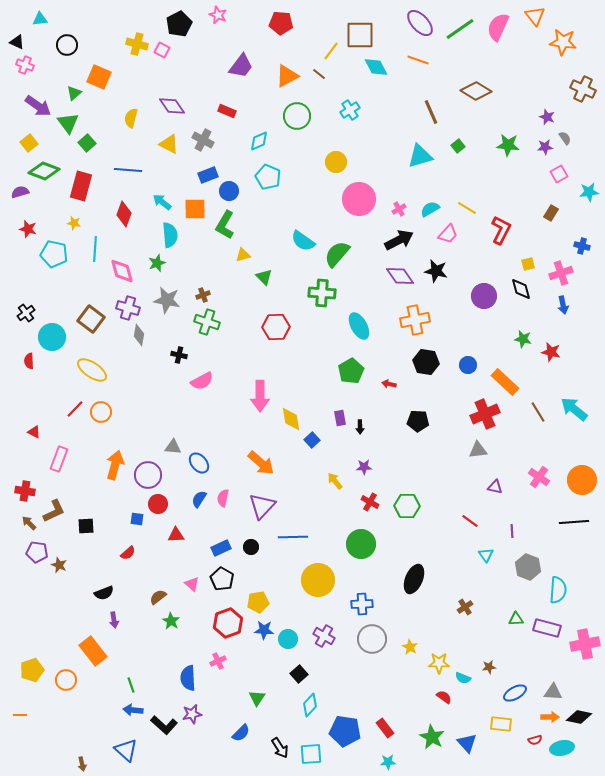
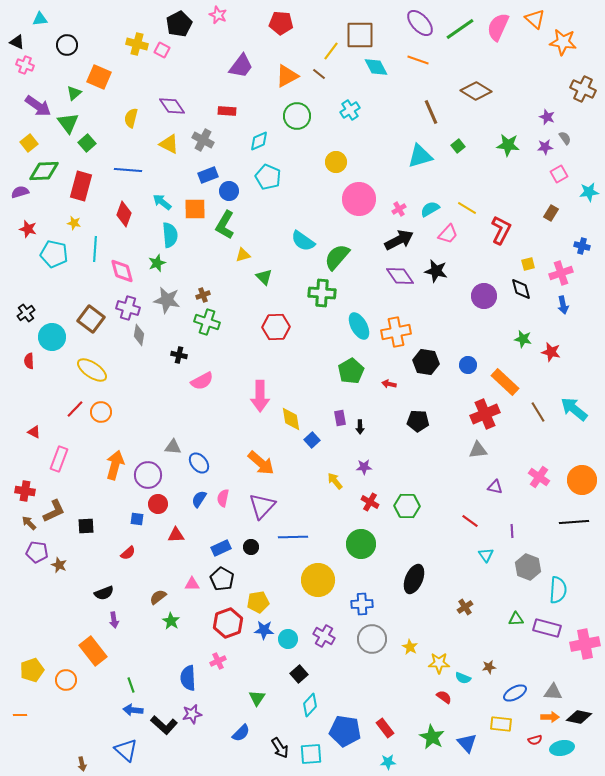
orange triangle at (535, 16): moved 3 px down; rotated 10 degrees counterclockwise
red rectangle at (227, 111): rotated 18 degrees counterclockwise
green diamond at (44, 171): rotated 24 degrees counterclockwise
green semicircle at (337, 254): moved 3 px down
orange cross at (415, 320): moved 19 px left, 12 px down
pink triangle at (192, 584): rotated 42 degrees counterclockwise
